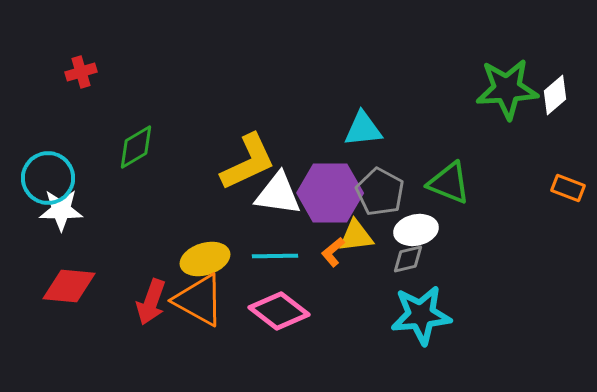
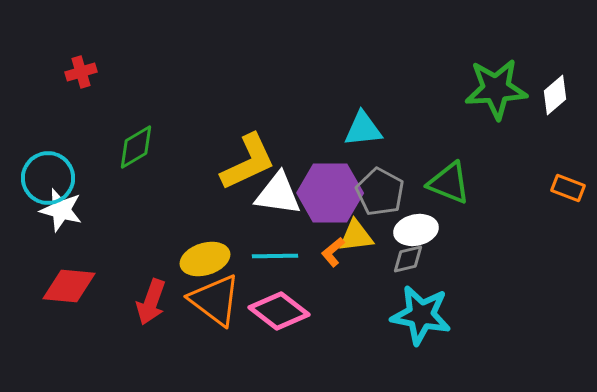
green star: moved 11 px left
white star: rotated 15 degrees clockwise
orange triangle: moved 16 px right; rotated 8 degrees clockwise
cyan star: rotated 16 degrees clockwise
